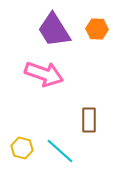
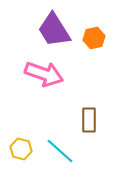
orange hexagon: moved 3 px left, 9 px down; rotated 15 degrees counterclockwise
yellow hexagon: moved 1 px left, 1 px down
